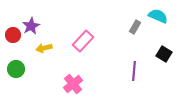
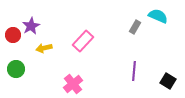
black square: moved 4 px right, 27 px down
